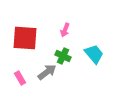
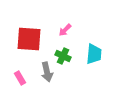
pink arrow: rotated 24 degrees clockwise
red square: moved 4 px right, 1 px down
cyan trapezoid: rotated 45 degrees clockwise
gray arrow: rotated 114 degrees clockwise
